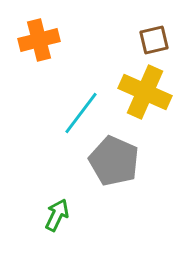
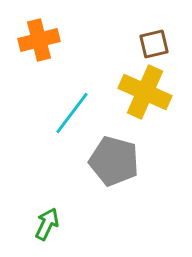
brown square: moved 4 px down
cyan line: moved 9 px left
gray pentagon: rotated 9 degrees counterclockwise
green arrow: moved 10 px left, 9 px down
